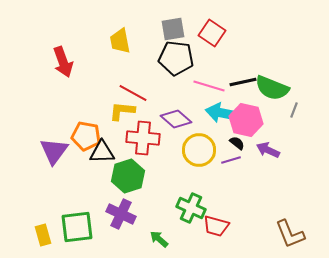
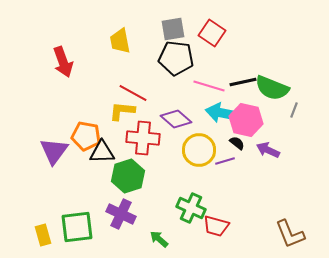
purple line: moved 6 px left, 1 px down
